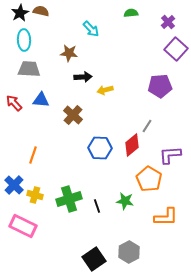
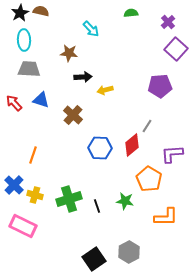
blue triangle: rotated 12 degrees clockwise
purple L-shape: moved 2 px right, 1 px up
